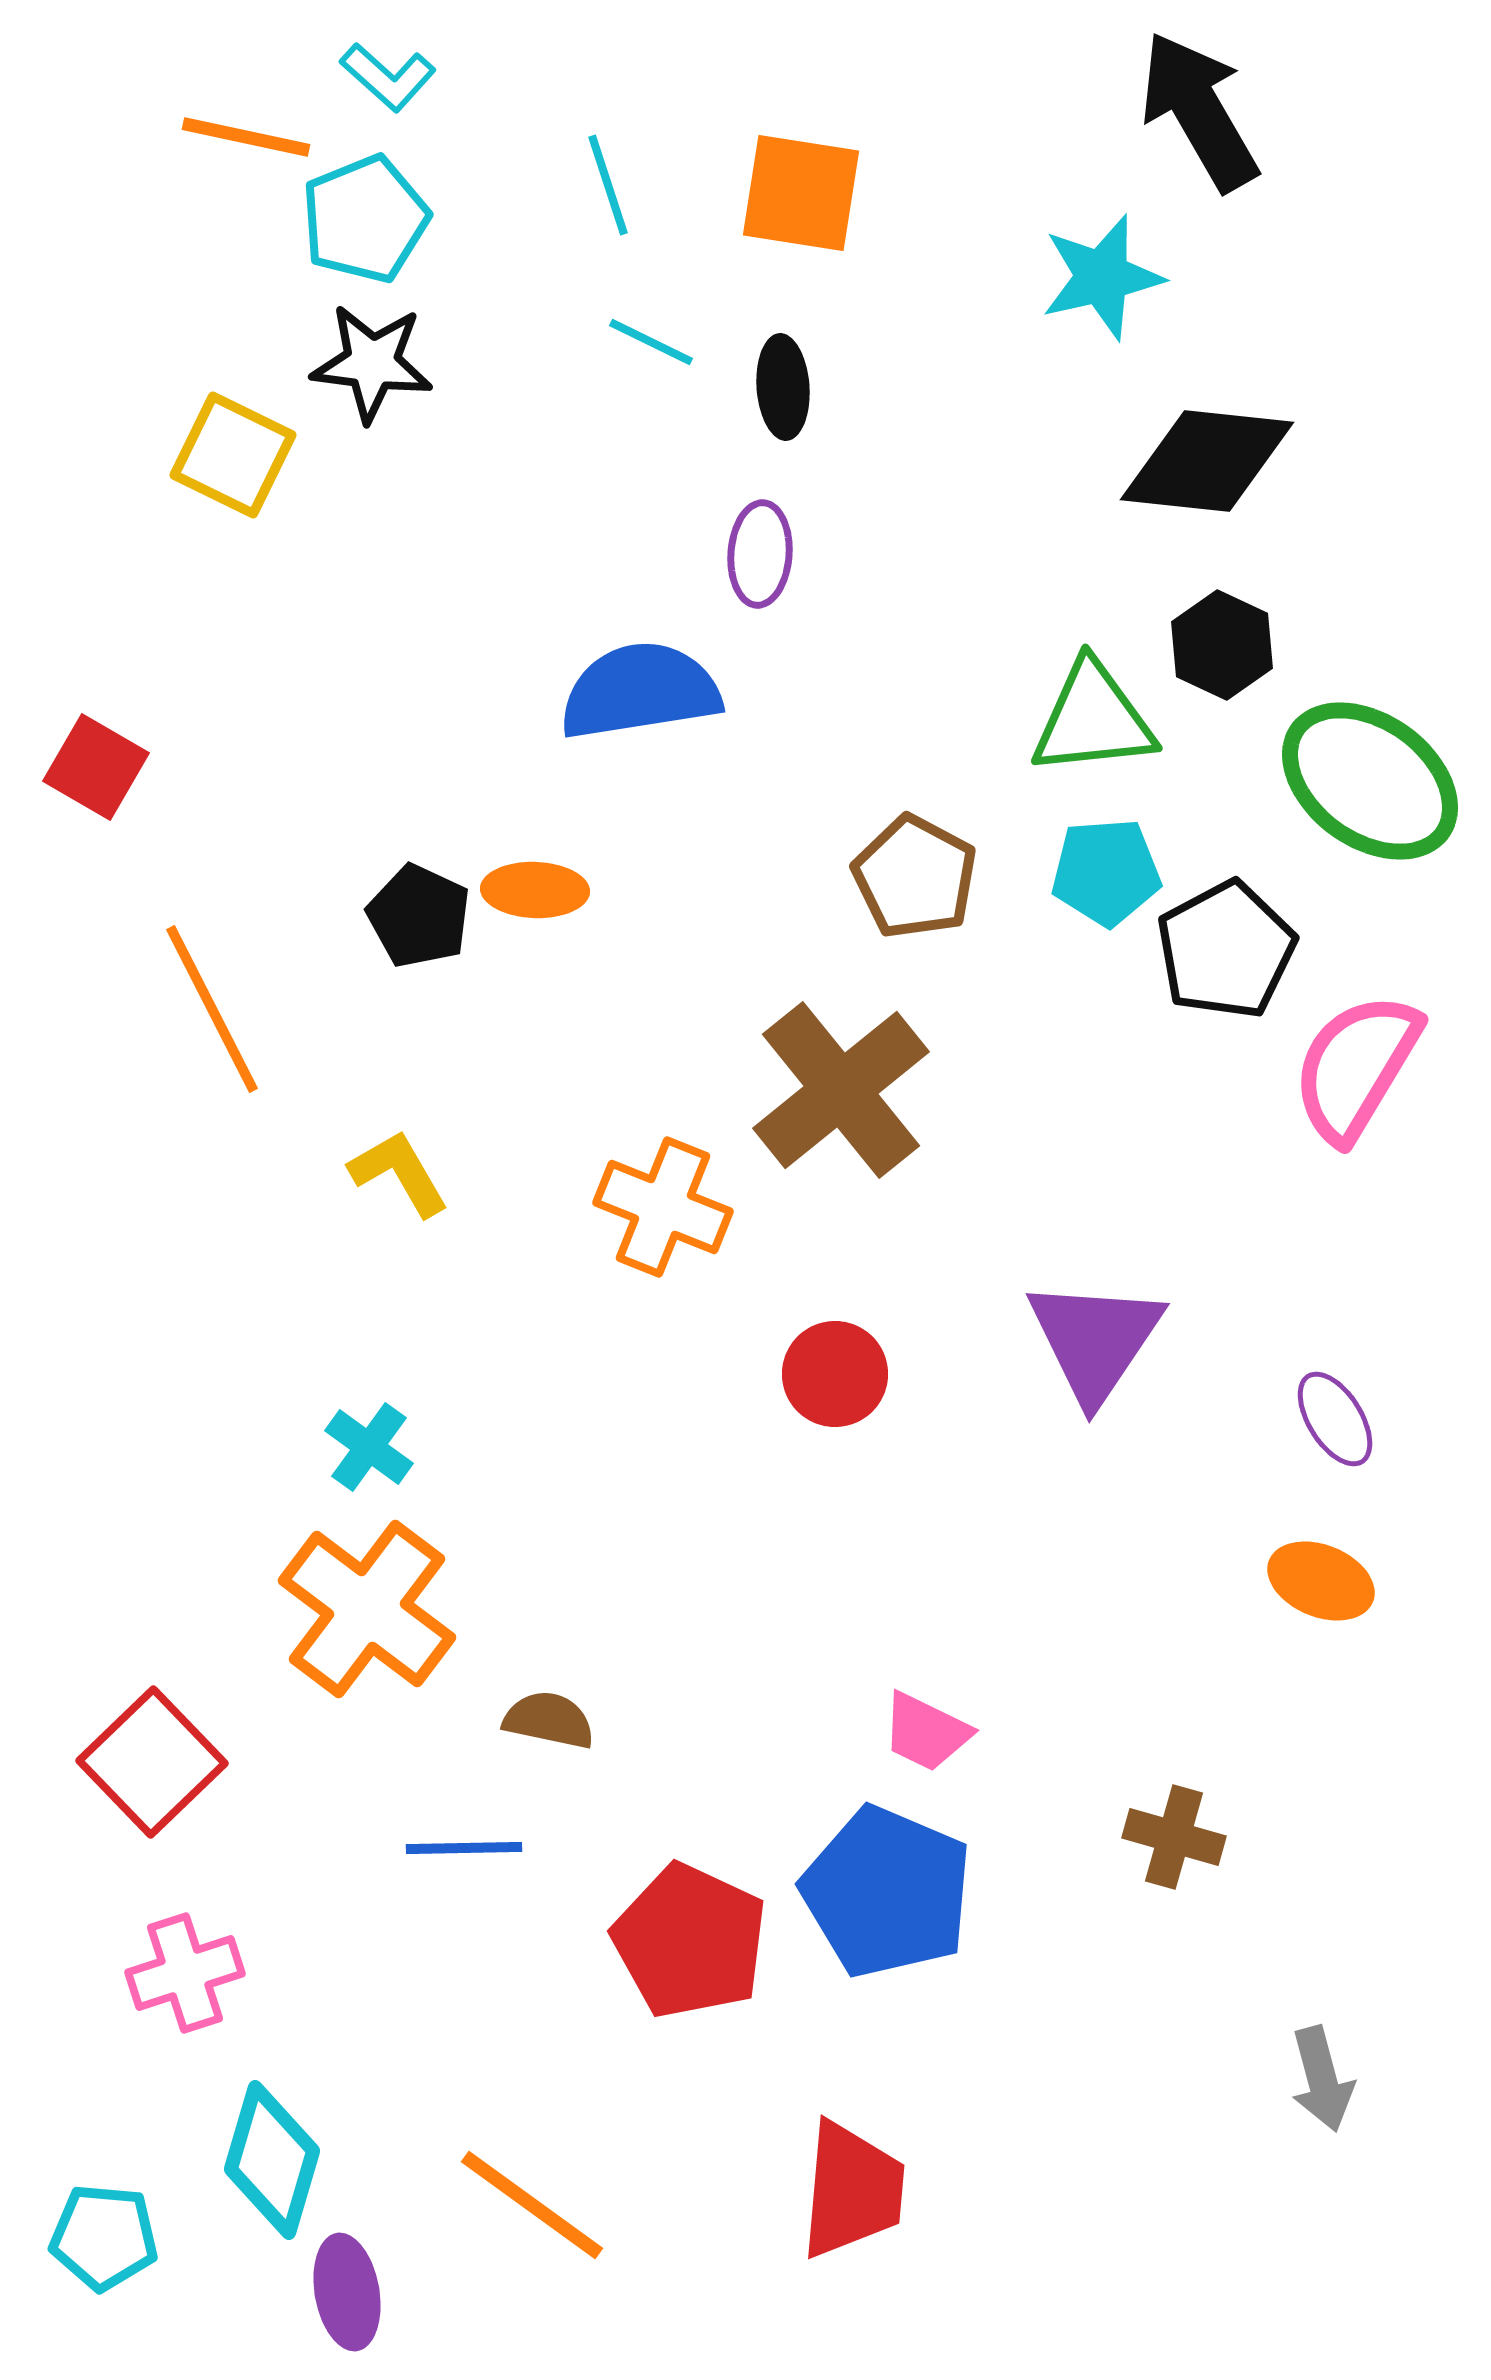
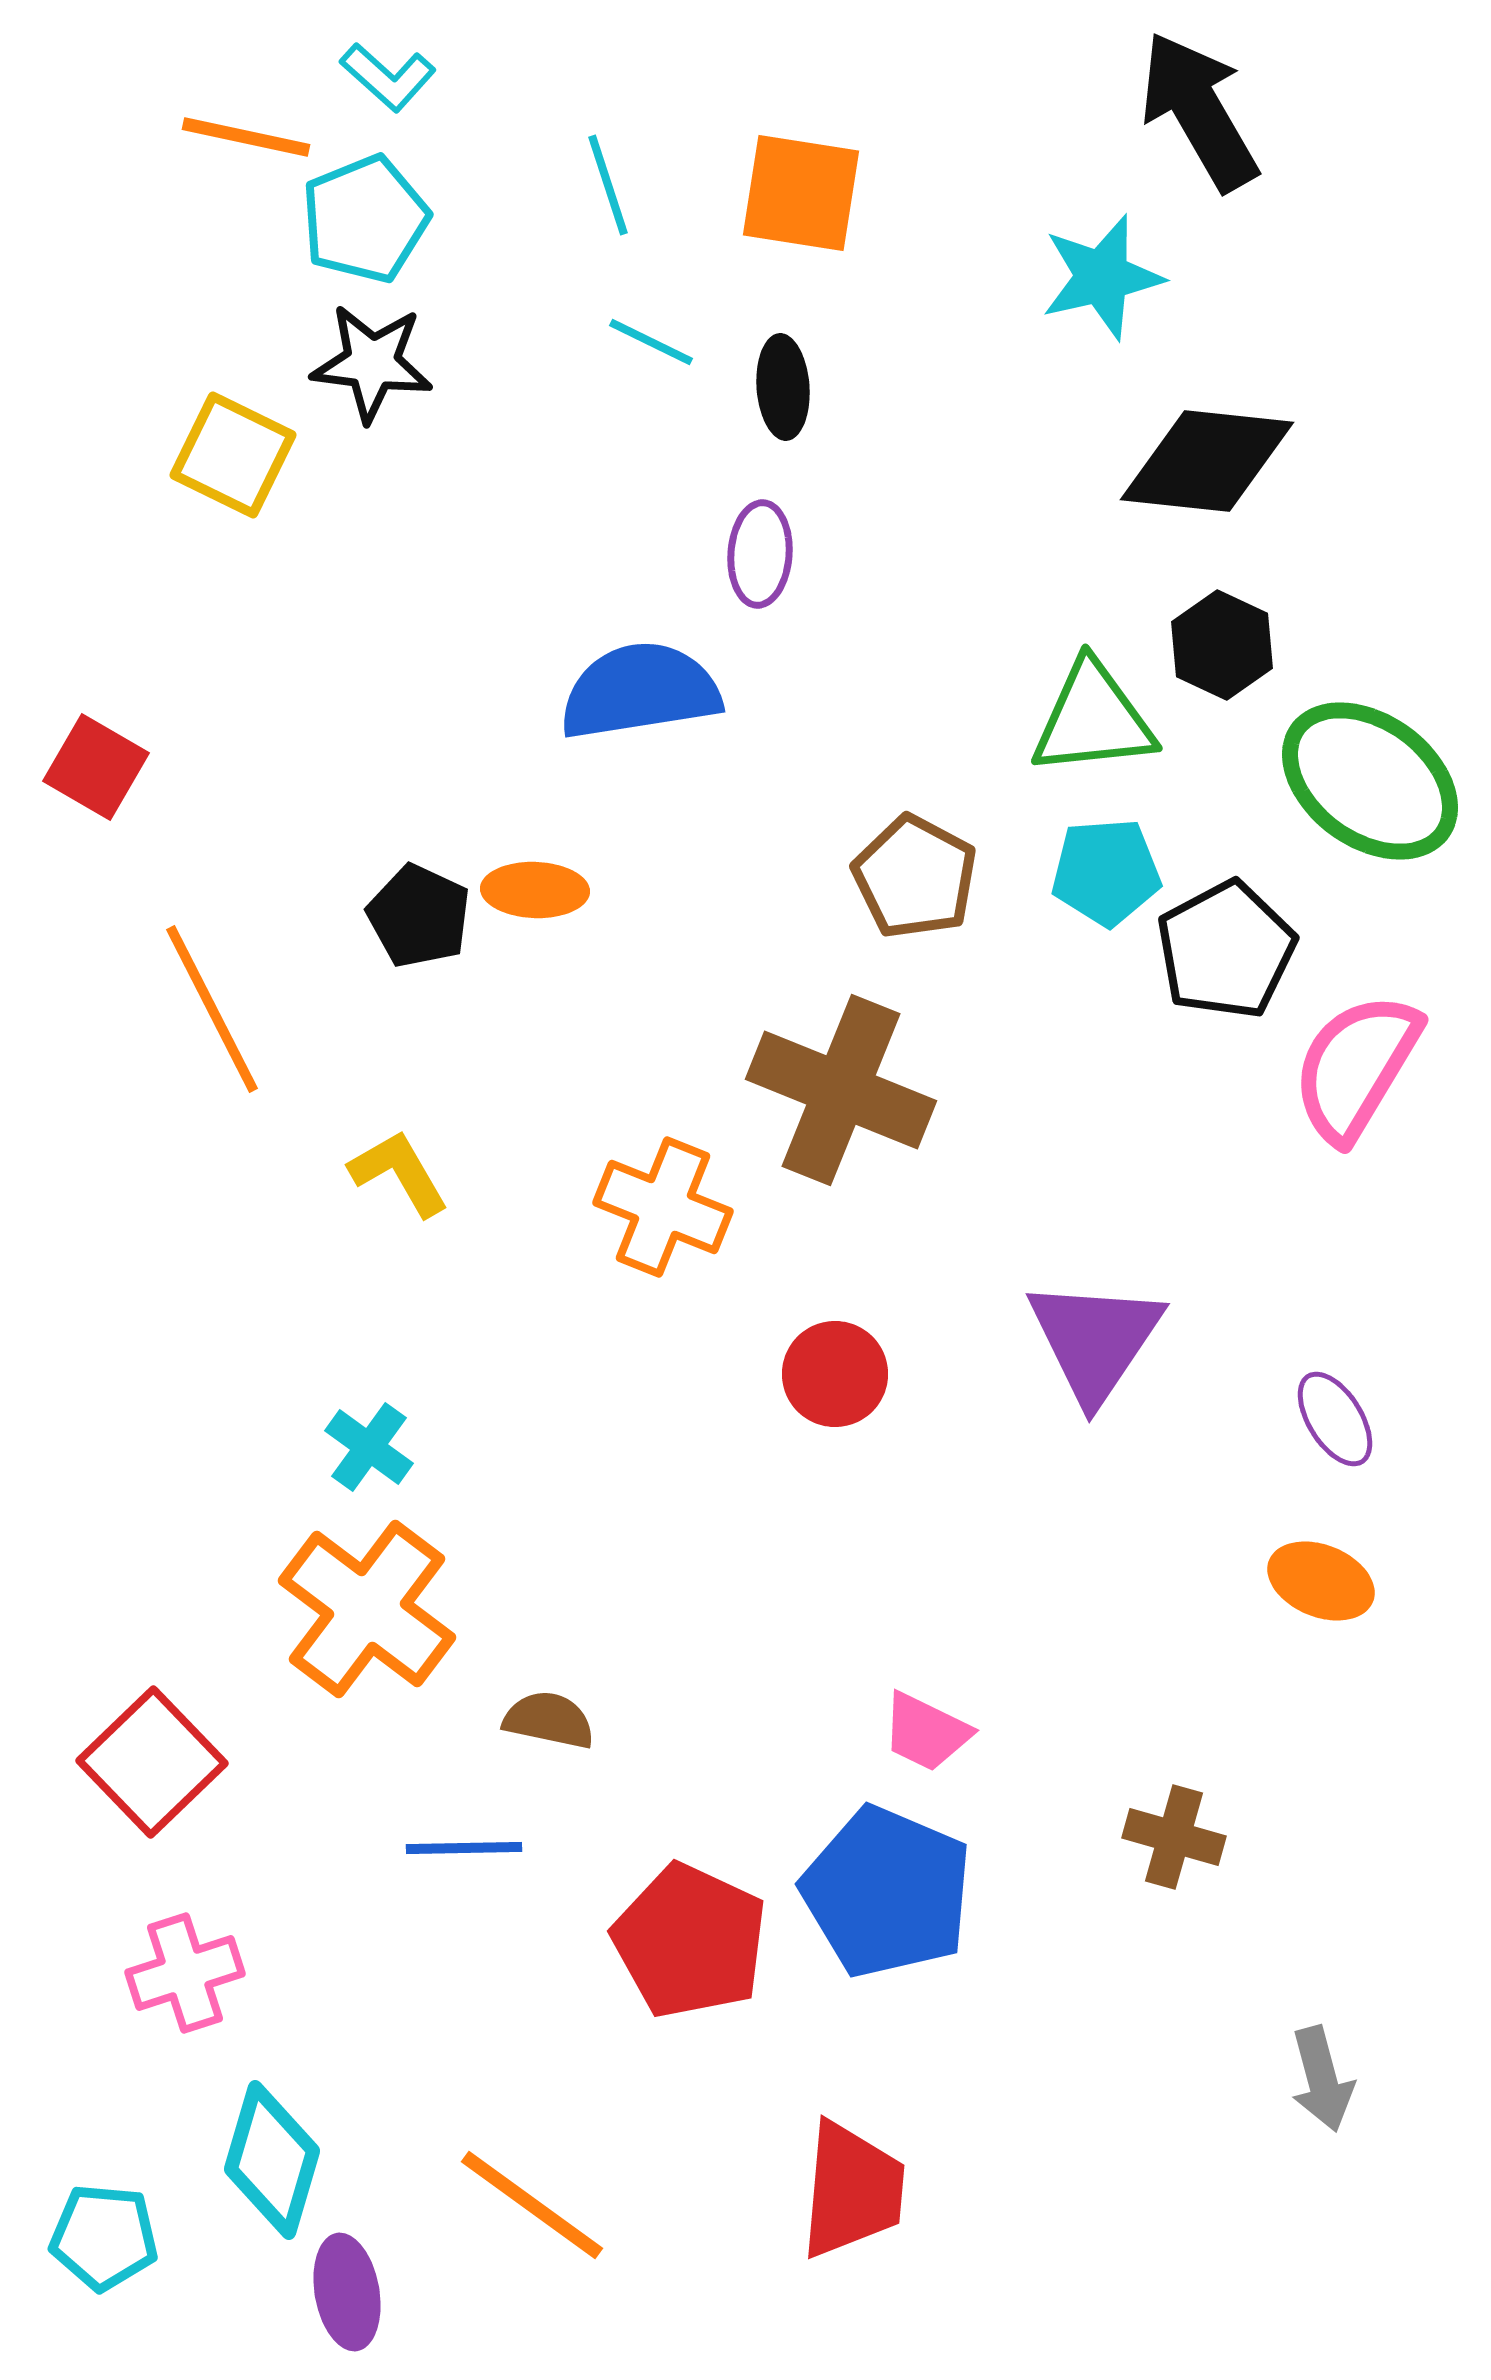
brown cross at (841, 1090): rotated 29 degrees counterclockwise
